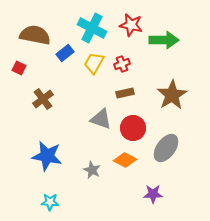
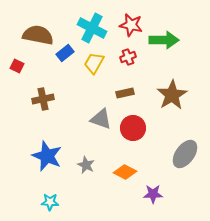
brown semicircle: moved 3 px right
red cross: moved 6 px right, 7 px up
red square: moved 2 px left, 2 px up
brown cross: rotated 25 degrees clockwise
gray ellipse: moved 19 px right, 6 px down
blue star: rotated 12 degrees clockwise
orange diamond: moved 12 px down
gray star: moved 6 px left, 5 px up
